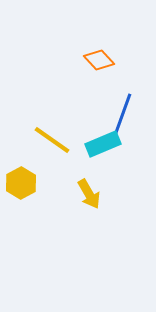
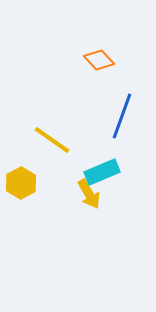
cyan rectangle: moved 1 px left, 28 px down
